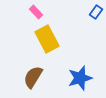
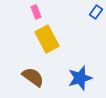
pink rectangle: rotated 24 degrees clockwise
brown semicircle: rotated 95 degrees clockwise
